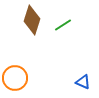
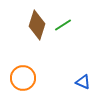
brown diamond: moved 5 px right, 5 px down
orange circle: moved 8 px right
